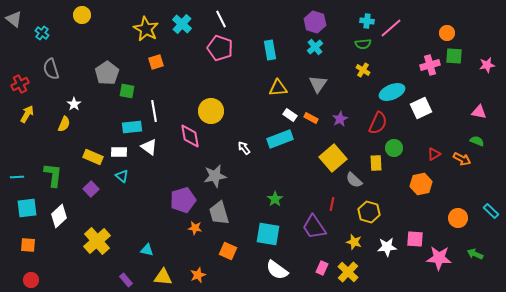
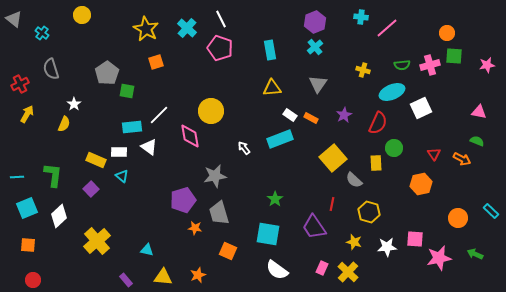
cyan cross at (367, 21): moved 6 px left, 4 px up
purple hexagon at (315, 22): rotated 20 degrees clockwise
cyan cross at (182, 24): moved 5 px right, 4 px down
pink line at (391, 28): moved 4 px left
green semicircle at (363, 44): moved 39 px right, 21 px down
yellow cross at (363, 70): rotated 16 degrees counterclockwise
yellow triangle at (278, 88): moved 6 px left
white line at (154, 111): moved 5 px right, 4 px down; rotated 55 degrees clockwise
purple star at (340, 119): moved 4 px right, 4 px up
red triangle at (434, 154): rotated 32 degrees counterclockwise
yellow rectangle at (93, 157): moved 3 px right, 3 px down
cyan square at (27, 208): rotated 15 degrees counterclockwise
pink star at (439, 258): rotated 15 degrees counterclockwise
red circle at (31, 280): moved 2 px right
